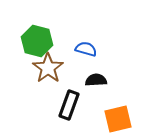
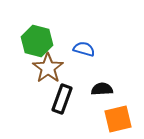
blue semicircle: moved 2 px left
black semicircle: moved 6 px right, 9 px down
black rectangle: moved 7 px left, 6 px up
